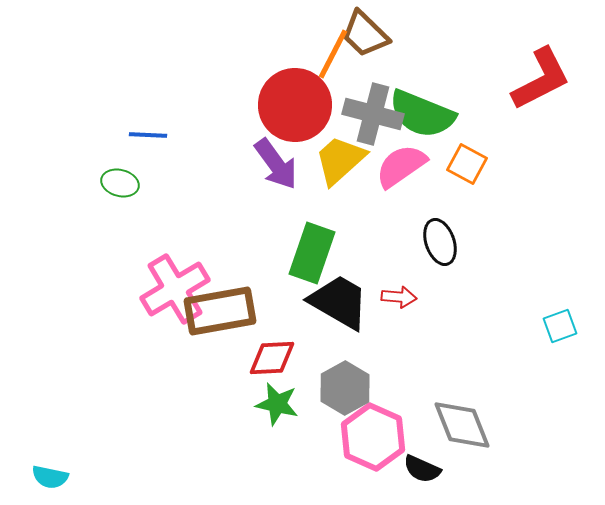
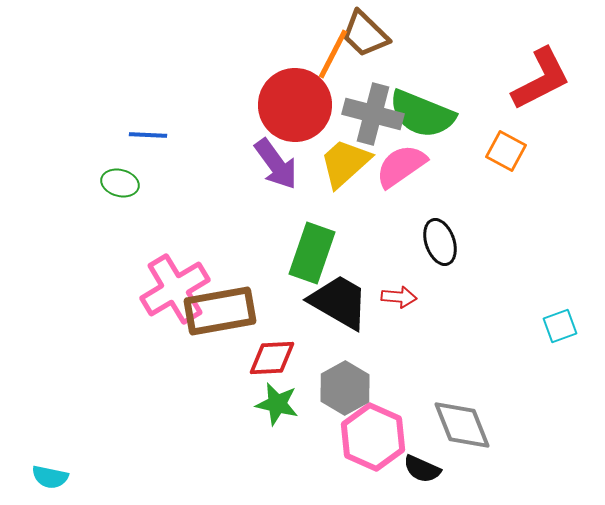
yellow trapezoid: moved 5 px right, 3 px down
orange square: moved 39 px right, 13 px up
